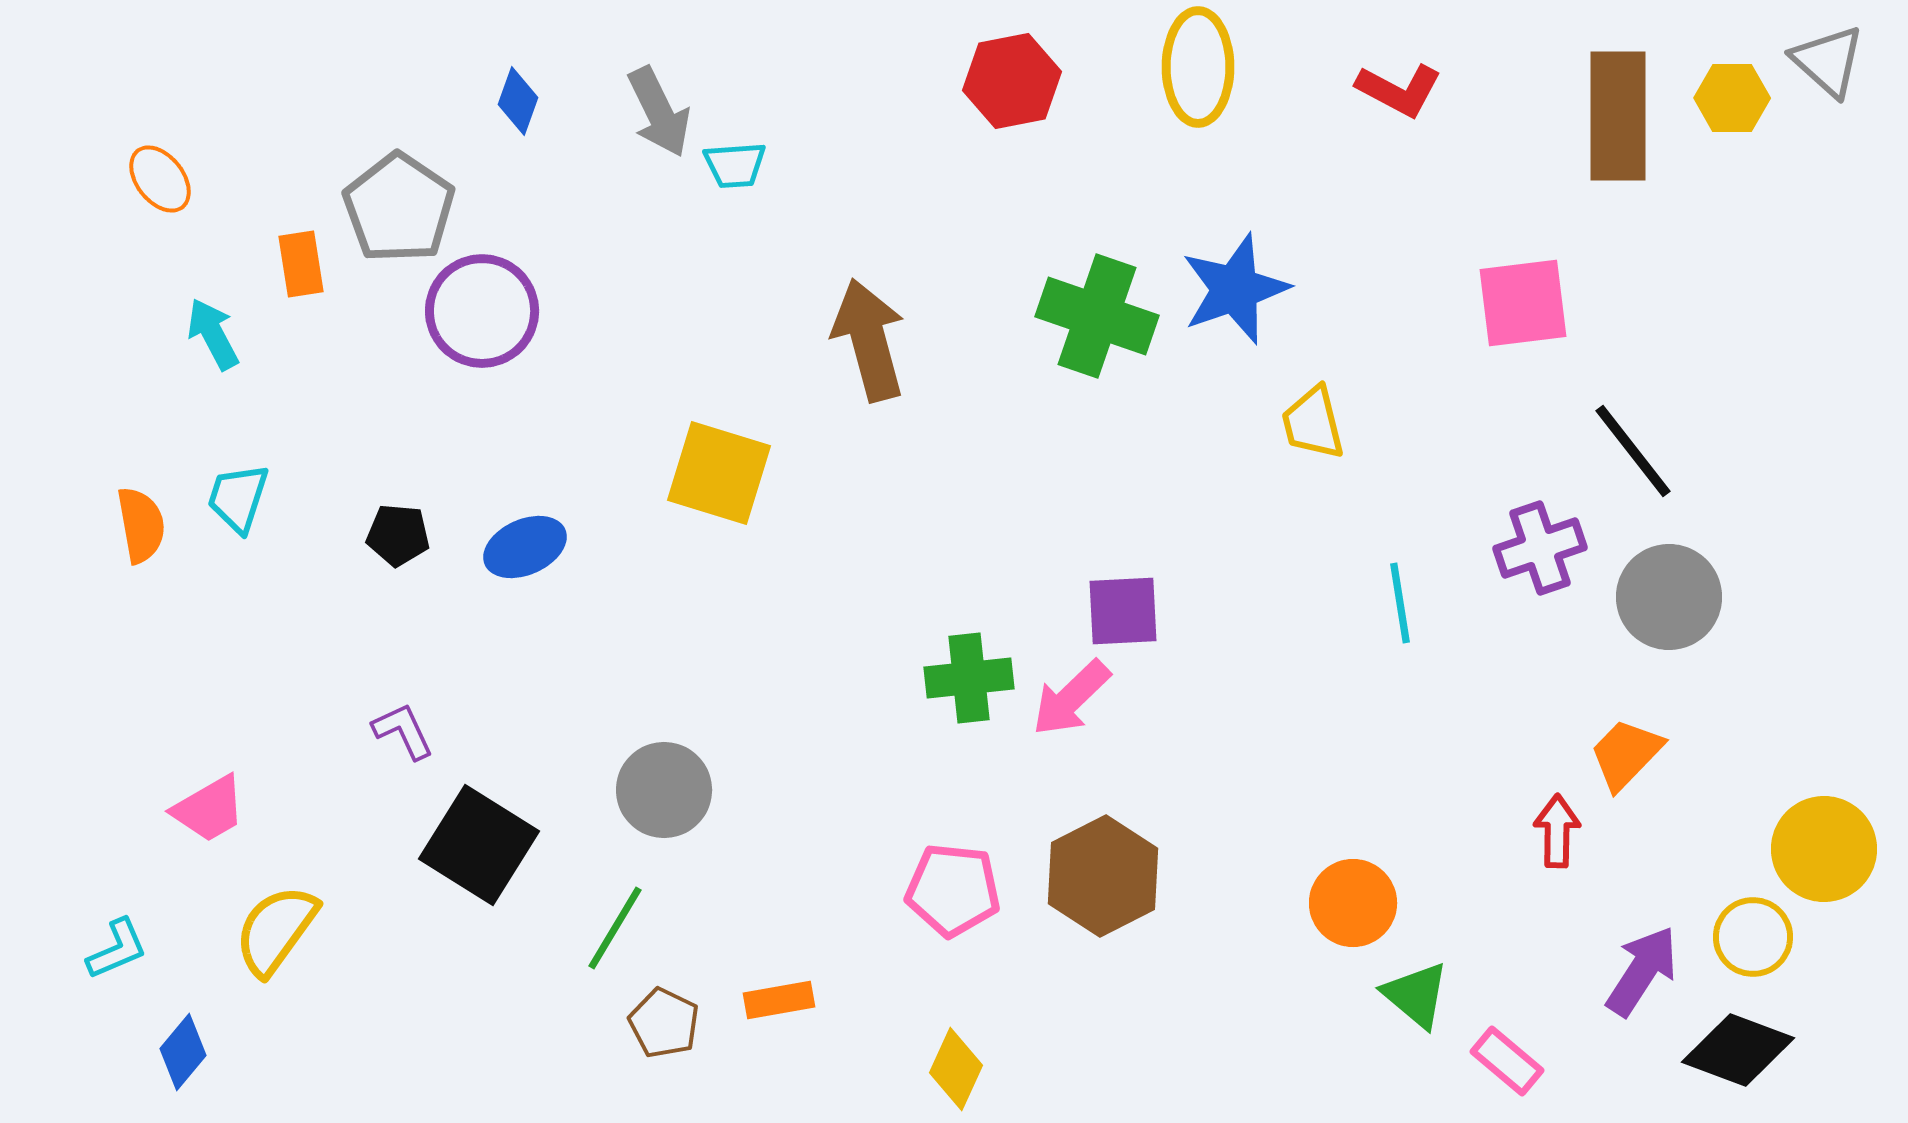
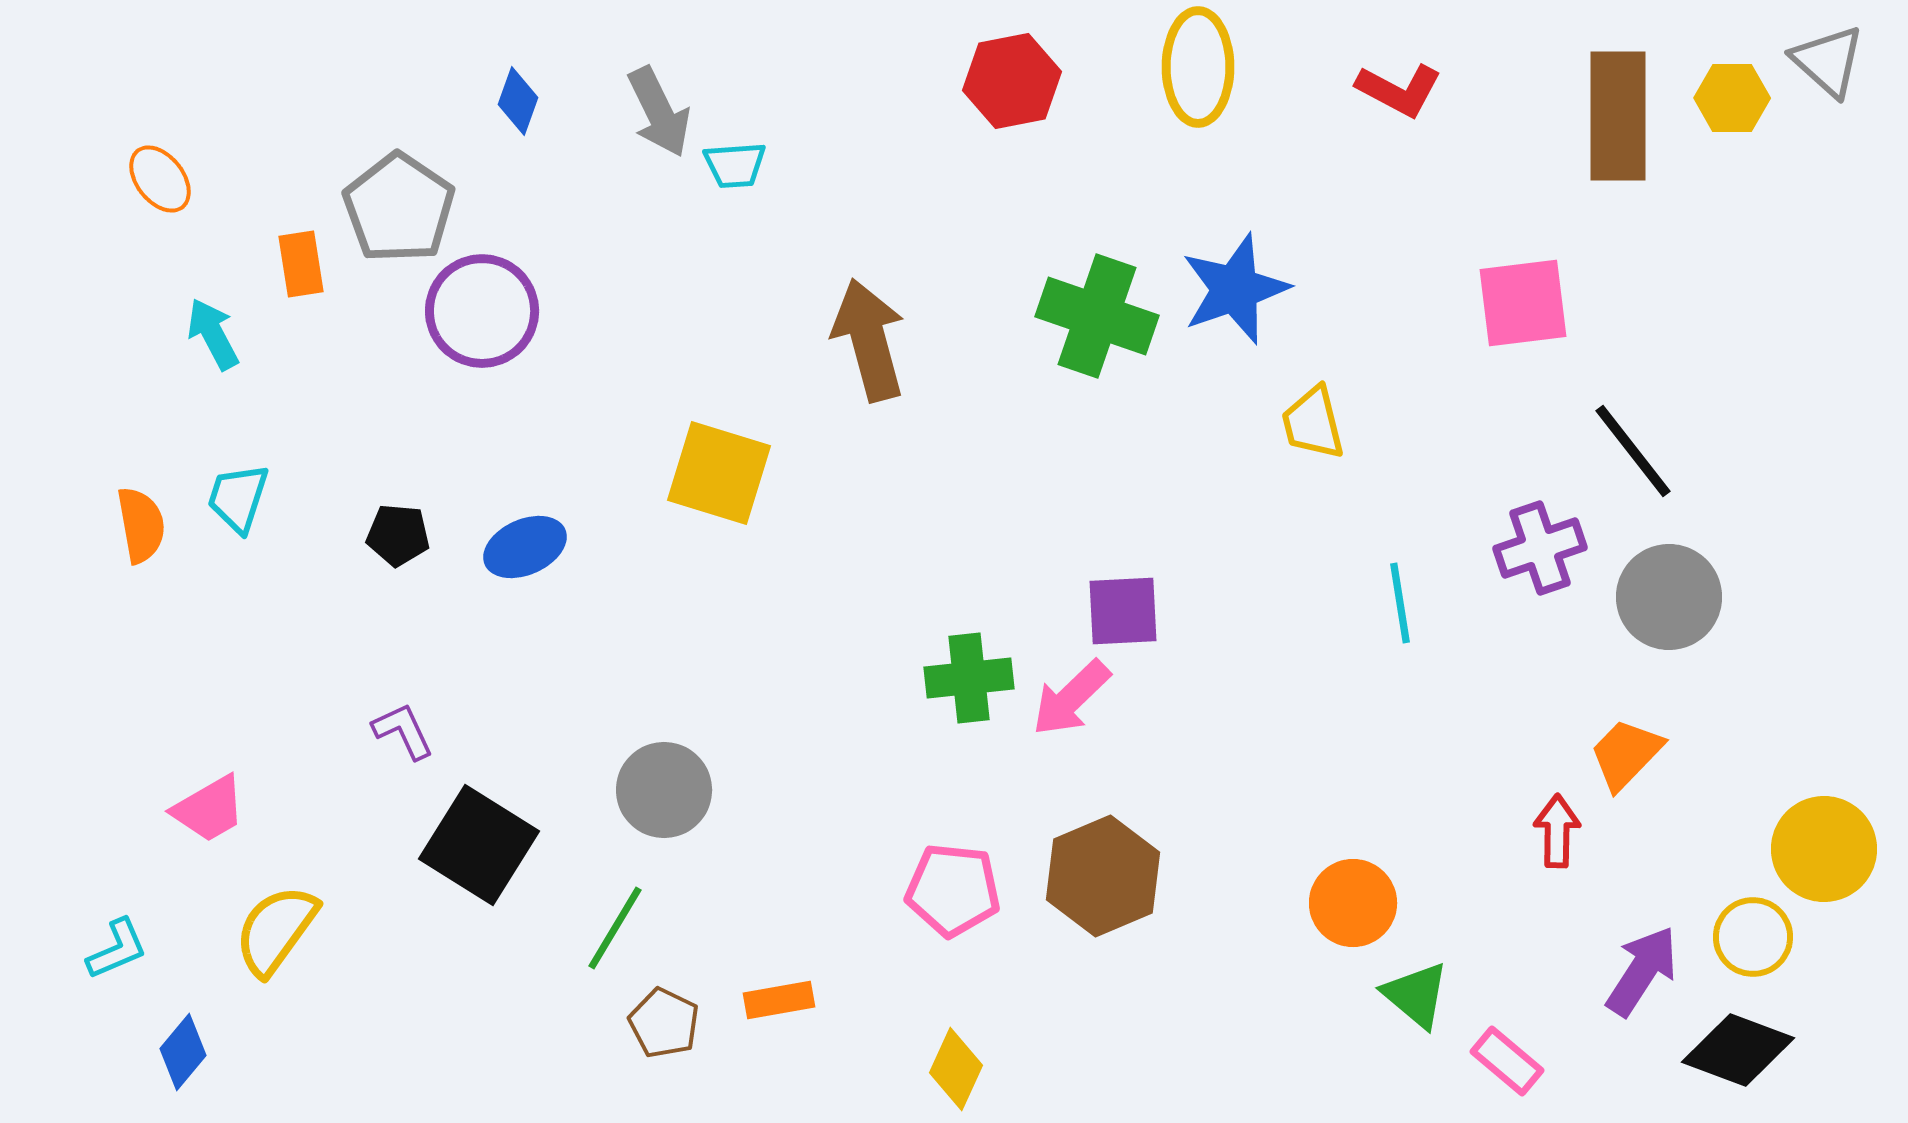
brown hexagon at (1103, 876): rotated 4 degrees clockwise
